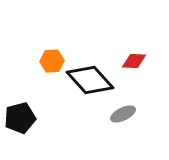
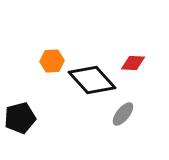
red diamond: moved 1 px left, 2 px down
black diamond: moved 2 px right
gray ellipse: rotated 25 degrees counterclockwise
